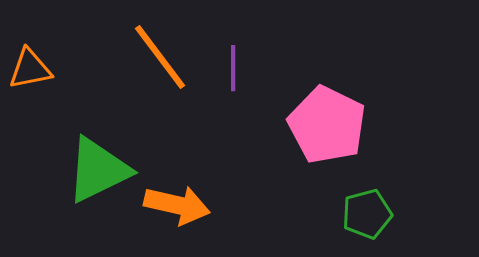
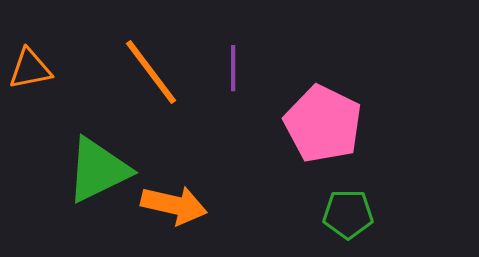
orange line: moved 9 px left, 15 px down
pink pentagon: moved 4 px left, 1 px up
orange arrow: moved 3 px left
green pentagon: moved 19 px left; rotated 15 degrees clockwise
